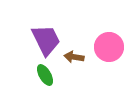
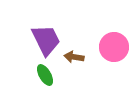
pink circle: moved 5 px right
